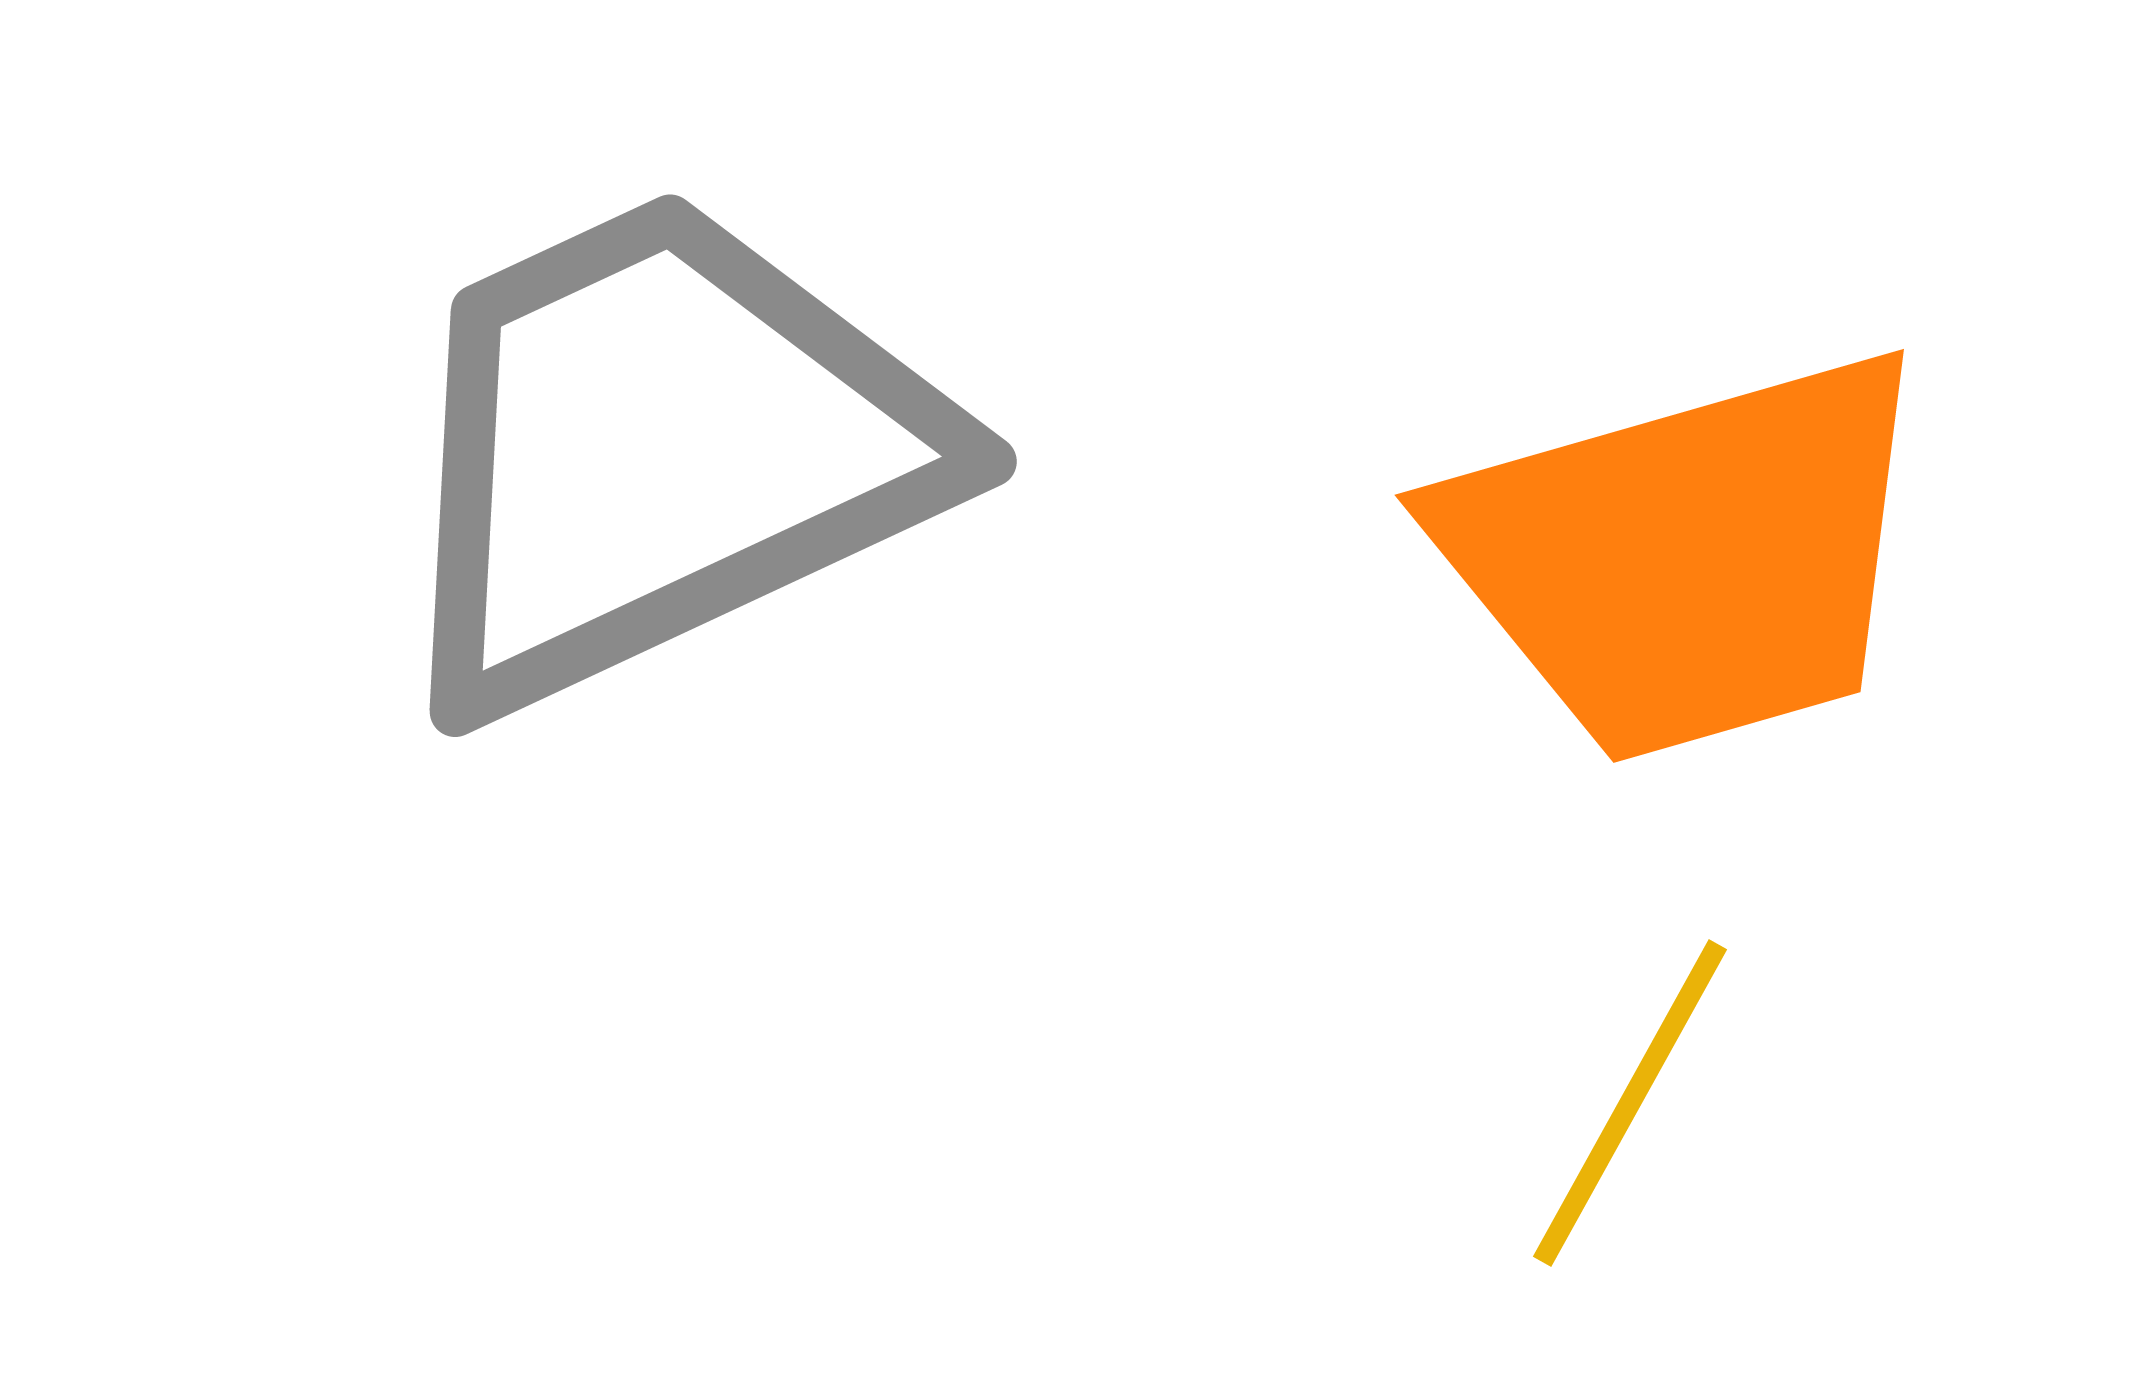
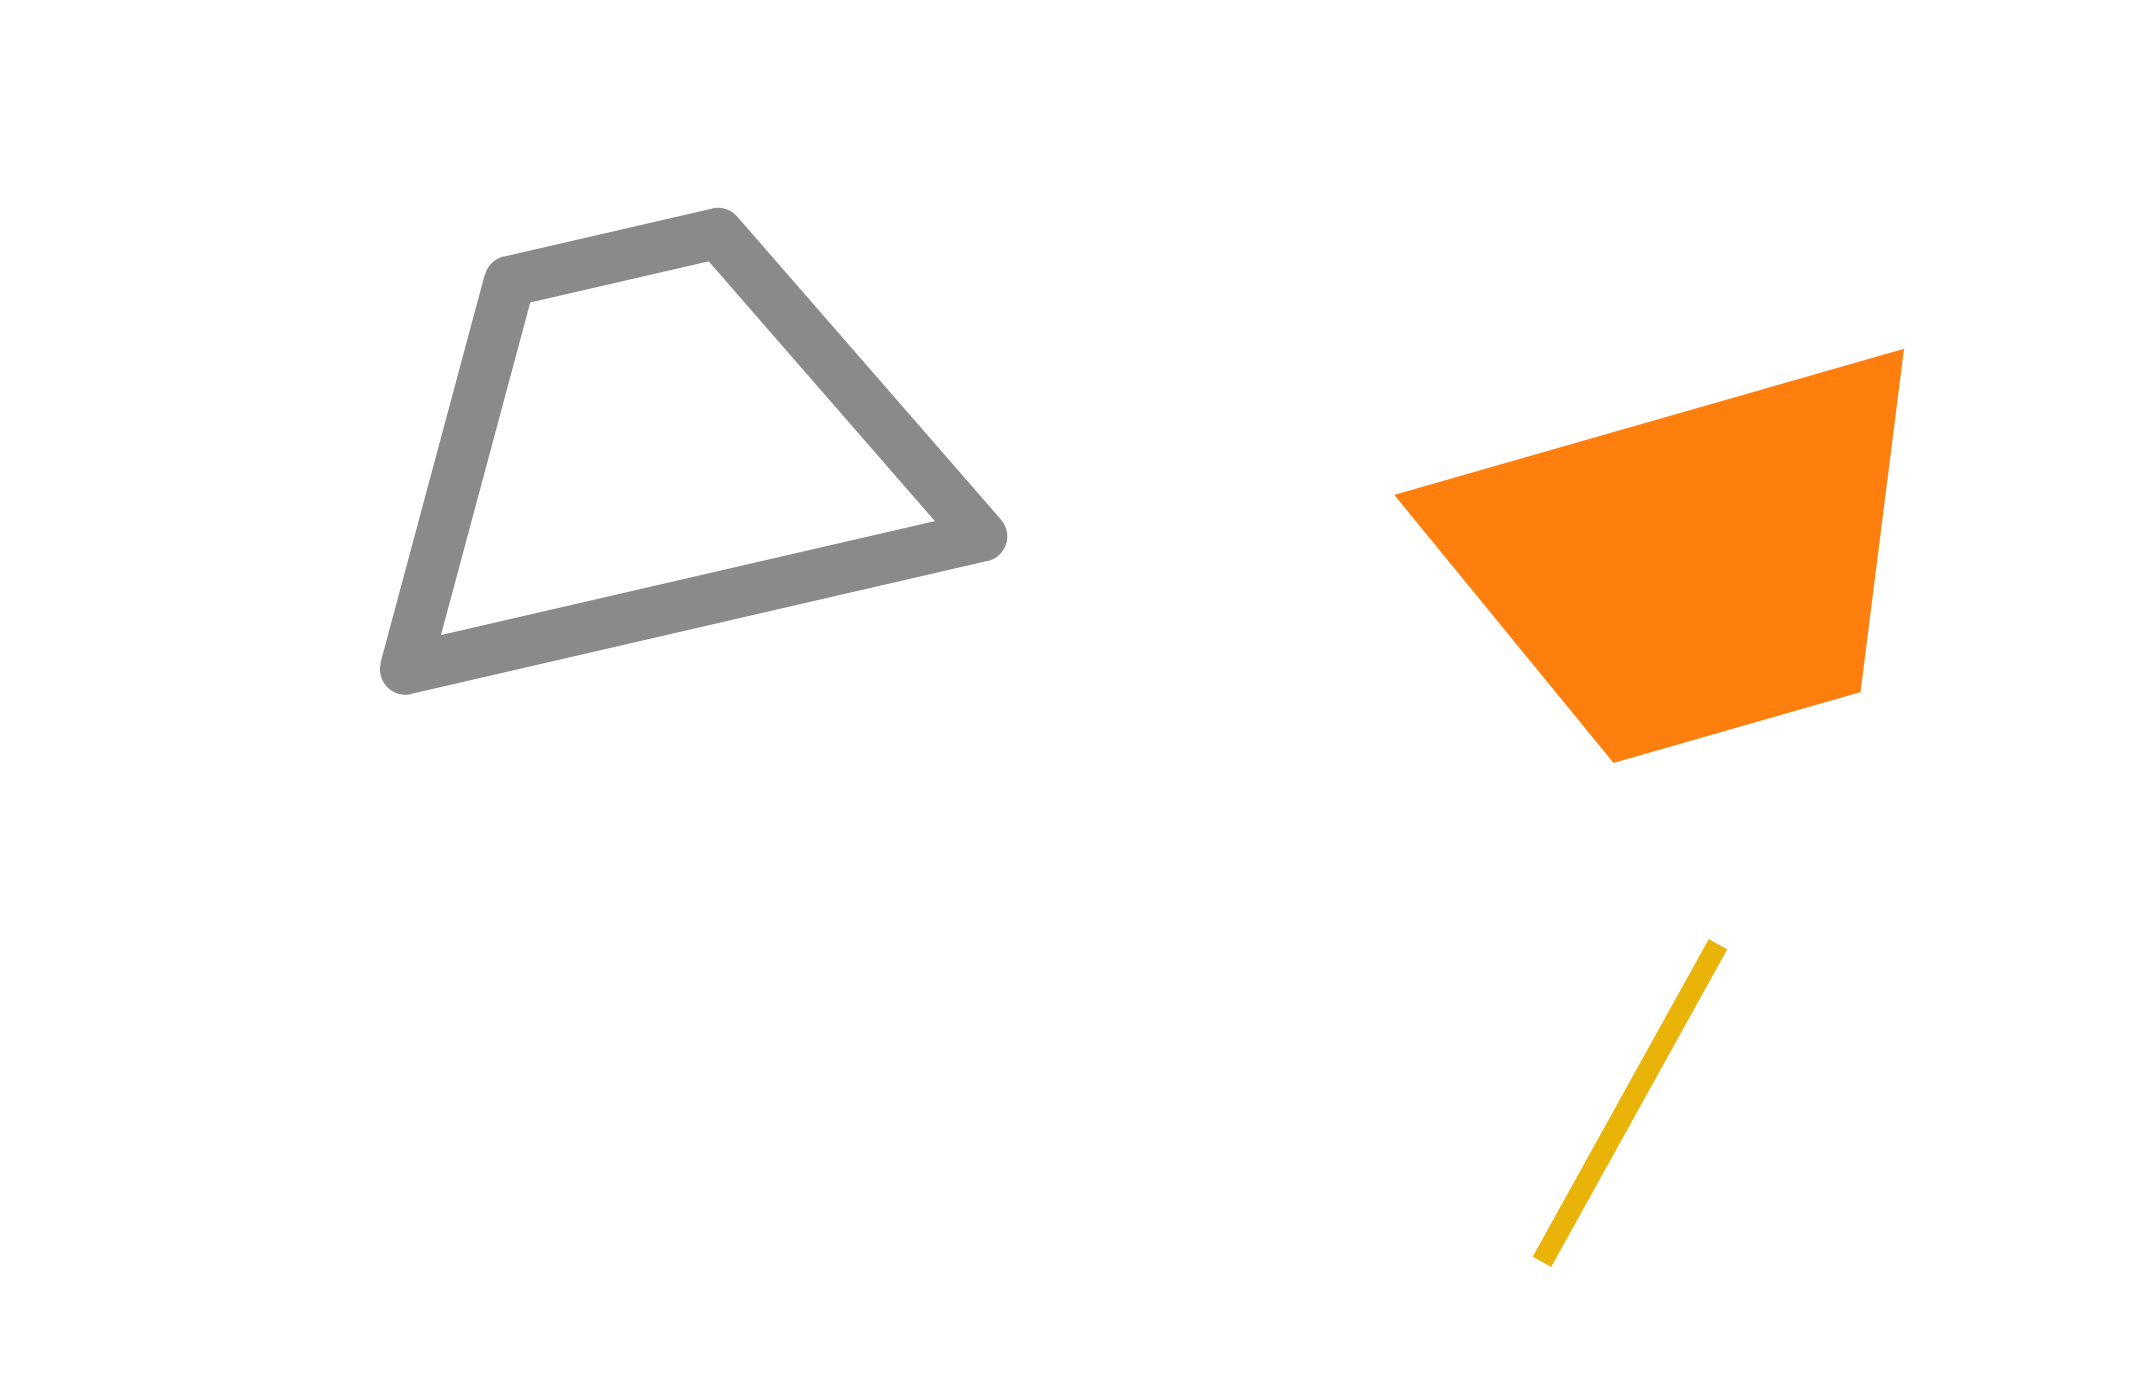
gray trapezoid: moved 6 px down; rotated 12 degrees clockwise
